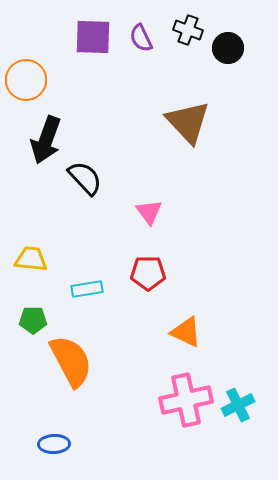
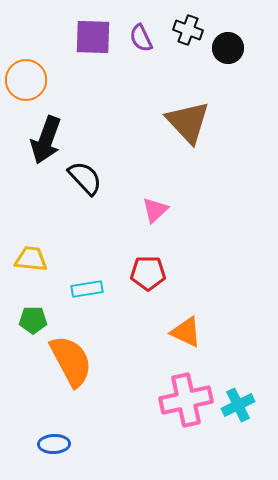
pink triangle: moved 6 px right, 2 px up; rotated 24 degrees clockwise
